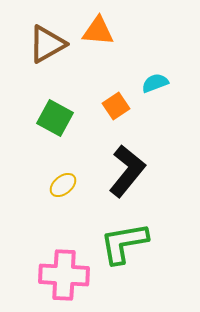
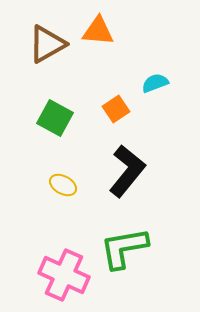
orange square: moved 3 px down
yellow ellipse: rotated 68 degrees clockwise
green L-shape: moved 5 px down
pink cross: rotated 21 degrees clockwise
